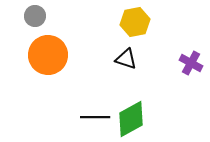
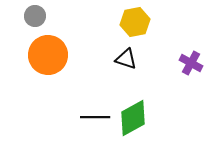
green diamond: moved 2 px right, 1 px up
